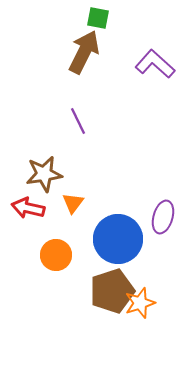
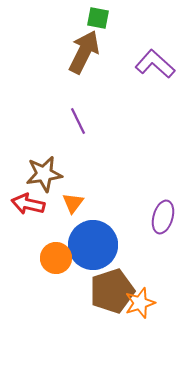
red arrow: moved 4 px up
blue circle: moved 25 px left, 6 px down
orange circle: moved 3 px down
